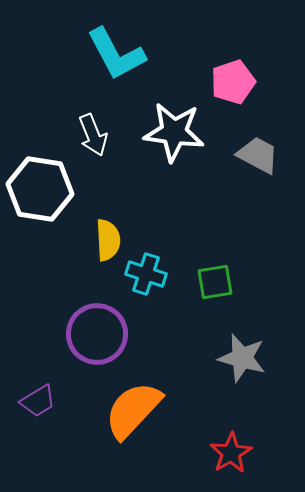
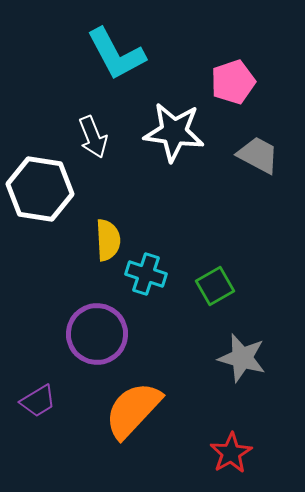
white arrow: moved 2 px down
green square: moved 4 px down; rotated 21 degrees counterclockwise
